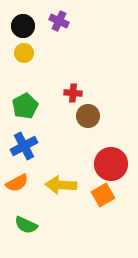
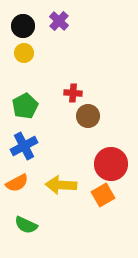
purple cross: rotated 18 degrees clockwise
